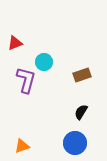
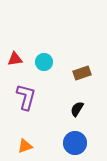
red triangle: moved 16 px down; rotated 14 degrees clockwise
brown rectangle: moved 2 px up
purple L-shape: moved 17 px down
black semicircle: moved 4 px left, 3 px up
orange triangle: moved 3 px right
